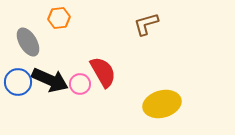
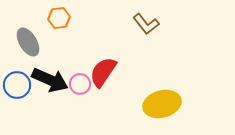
brown L-shape: rotated 112 degrees counterclockwise
red semicircle: rotated 116 degrees counterclockwise
blue circle: moved 1 px left, 3 px down
